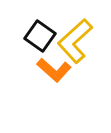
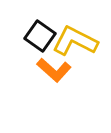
yellow L-shape: rotated 69 degrees clockwise
